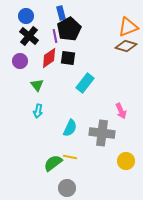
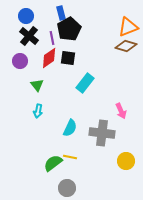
purple line: moved 3 px left, 2 px down
